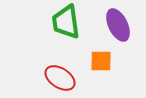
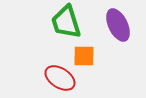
green trapezoid: rotated 9 degrees counterclockwise
orange square: moved 17 px left, 5 px up
